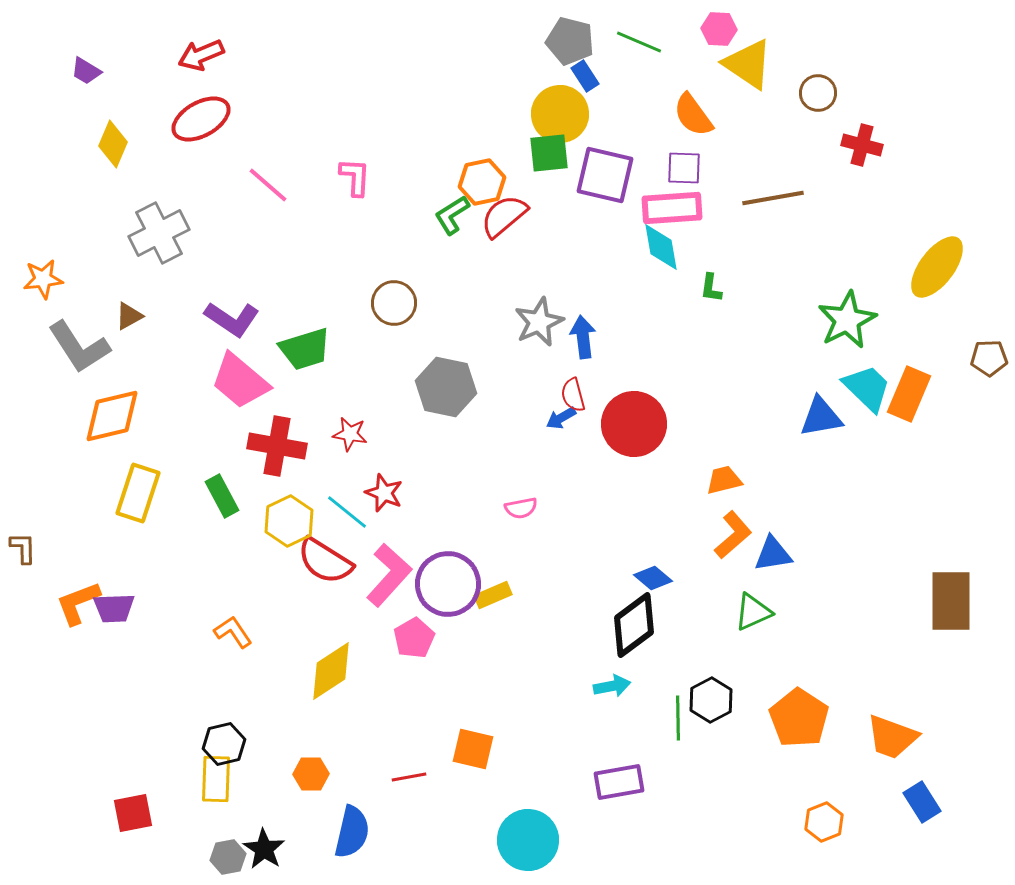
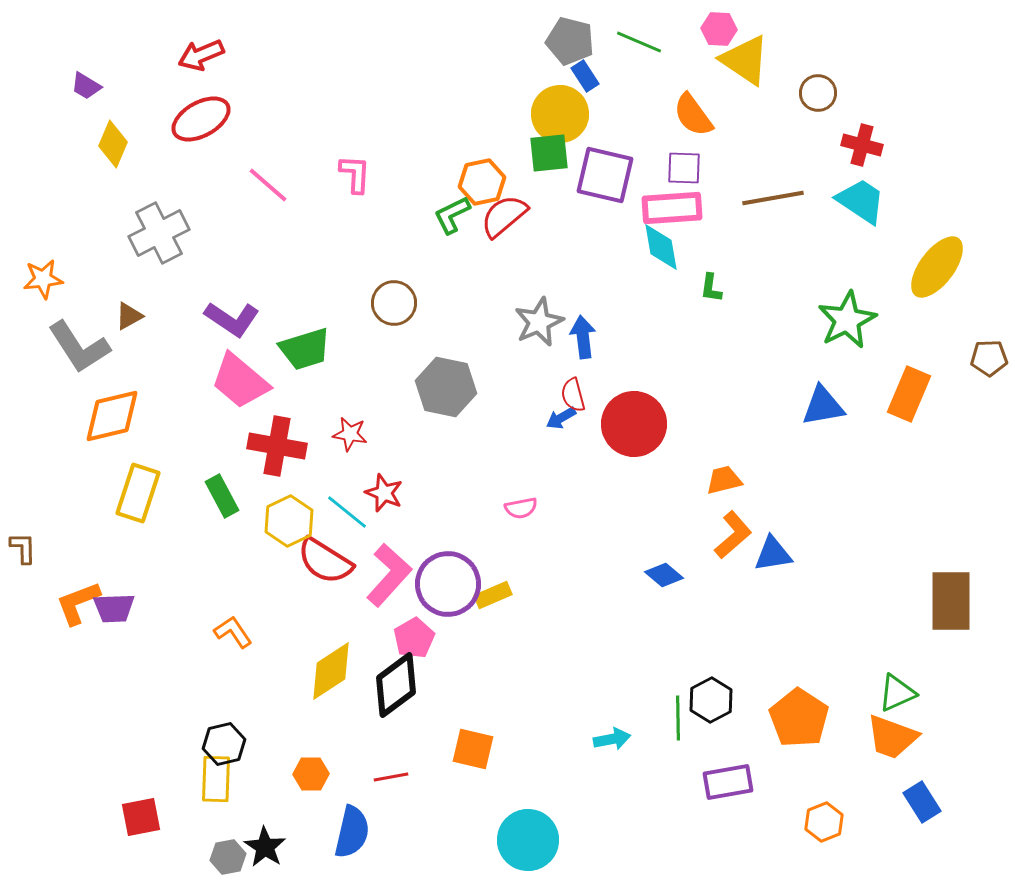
yellow triangle at (748, 64): moved 3 px left, 4 px up
purple trapezoid at (86, 71): moved 15 px down
pink L-shape at (355, 177): moved 3 px up
green L-shape at (452, 215): rotated 6 degrees clockwise
cyan trapezoid at (867, 388): moved 6 px left, 187 px up; rotated 10 degrees counterclockwise
blue triangle at (821, 417): moved 2 px right, 11 px up
blue diamond at (653, 578): moved 11 px right, 3 px up
green triangle at (753, 612): moved 144 px right, 81 px down
black diamond at (634, 625): moved 238 px left, 60 px down
cyan arrow at (612, 686): moved 53 px down
red line at (409, 777): moved 18 px left
purple rectangle at (619, 782): moved 109 px right
red square at (133, 813): moved 8 px right, 4 px down
black star at (264, 849): moved 1 px right, 2 px up
